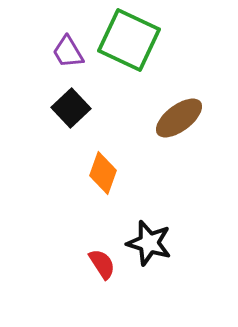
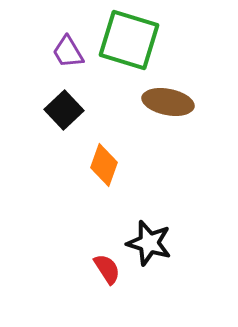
green square: rotated 8 degrees counterclockwise
black square: moved 7 px left, 2 px down
brown ellipse: moved 11 px left, 16 px up; rotated 48 degrees clockwise
orange diamond: moved 1 px right, 8 px up
red semicircle: moved 5 px right, 5 px down
